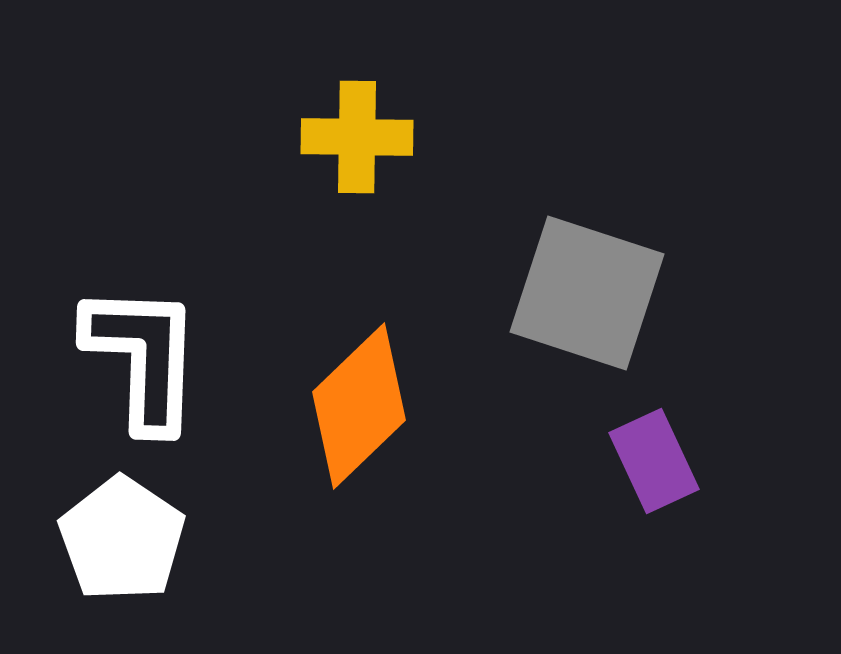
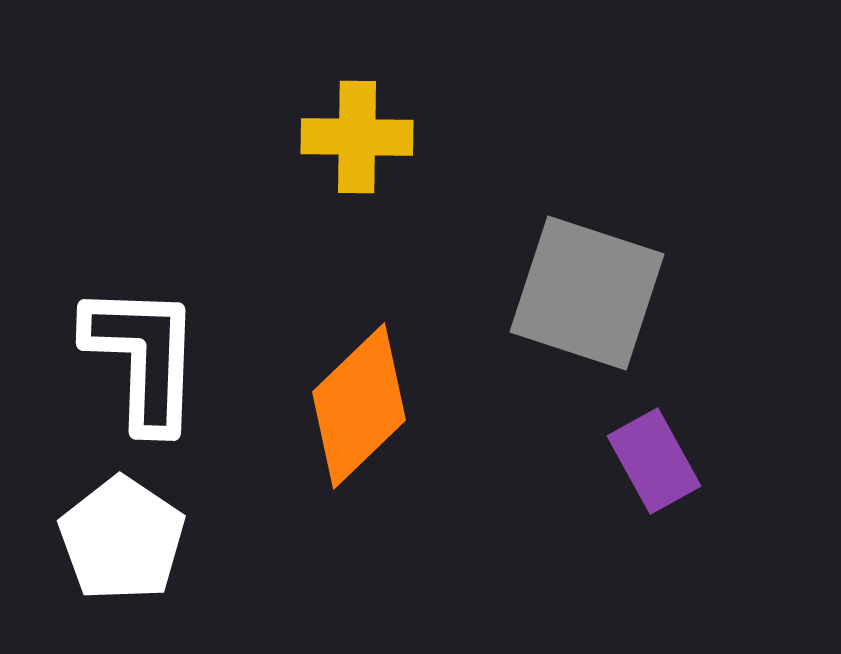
purple rectangle: rotated 4 degrees counterclockwise
